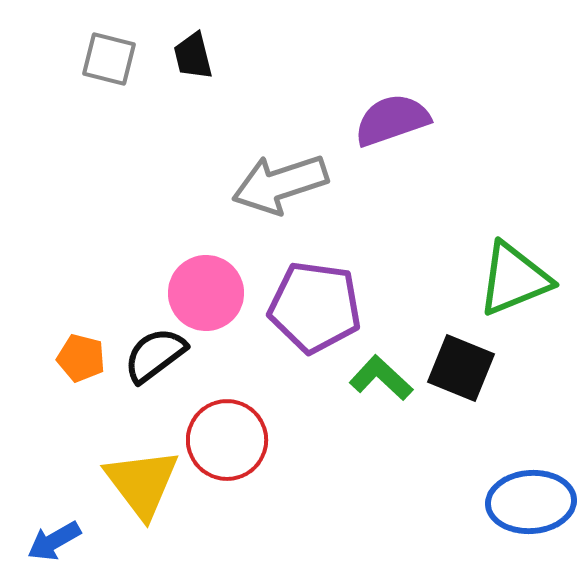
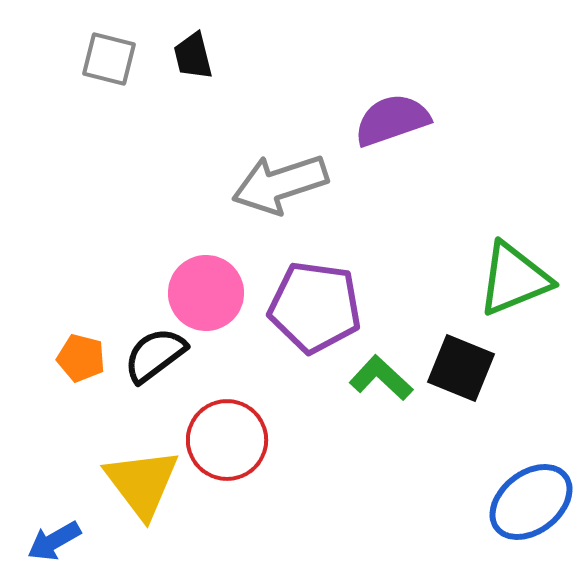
blue ellipse: rotated 34 degrees counterclockwise
